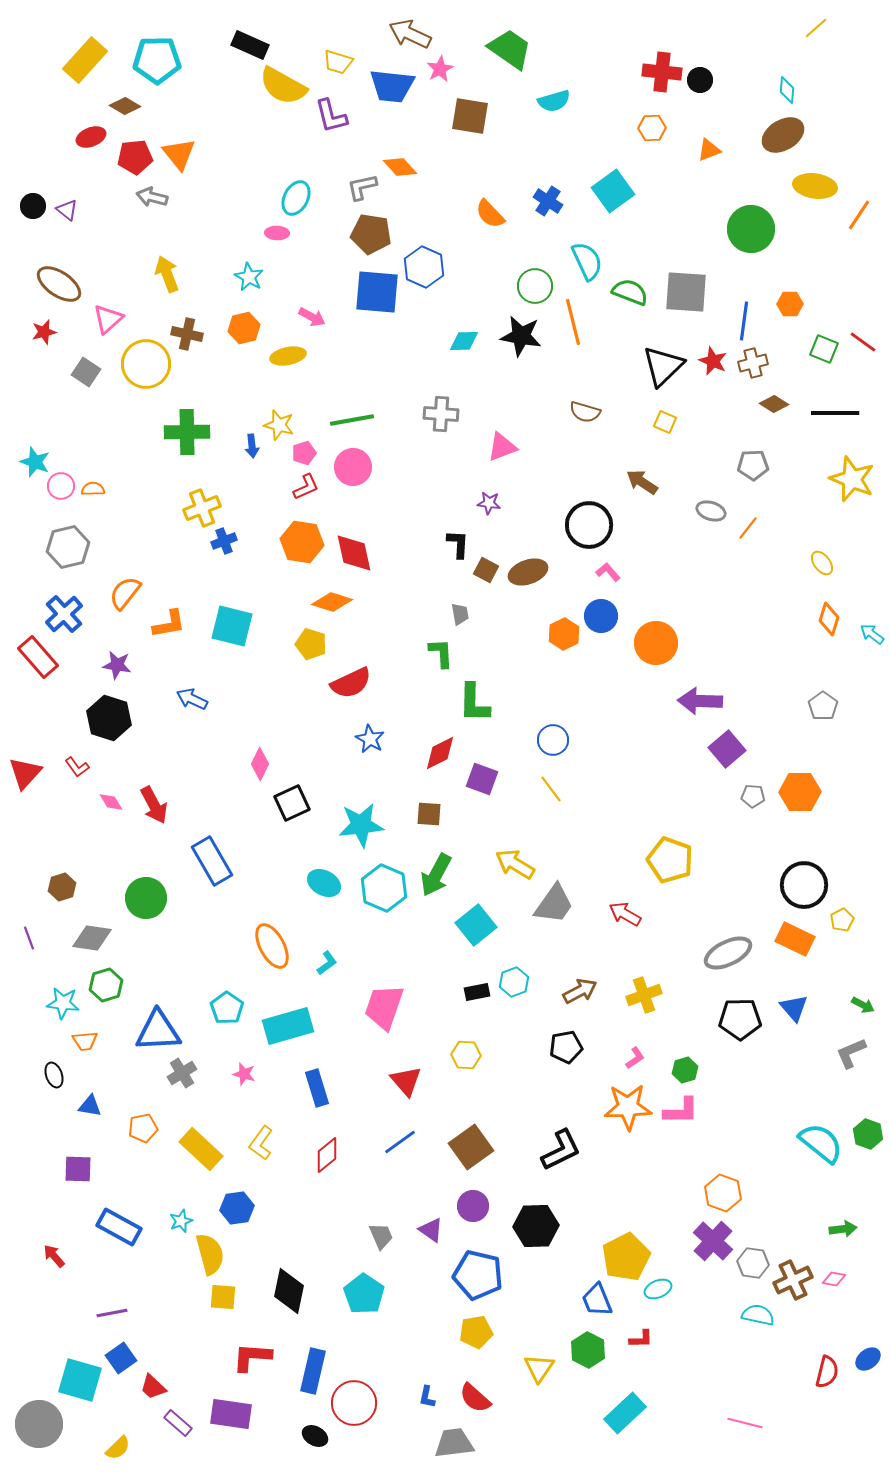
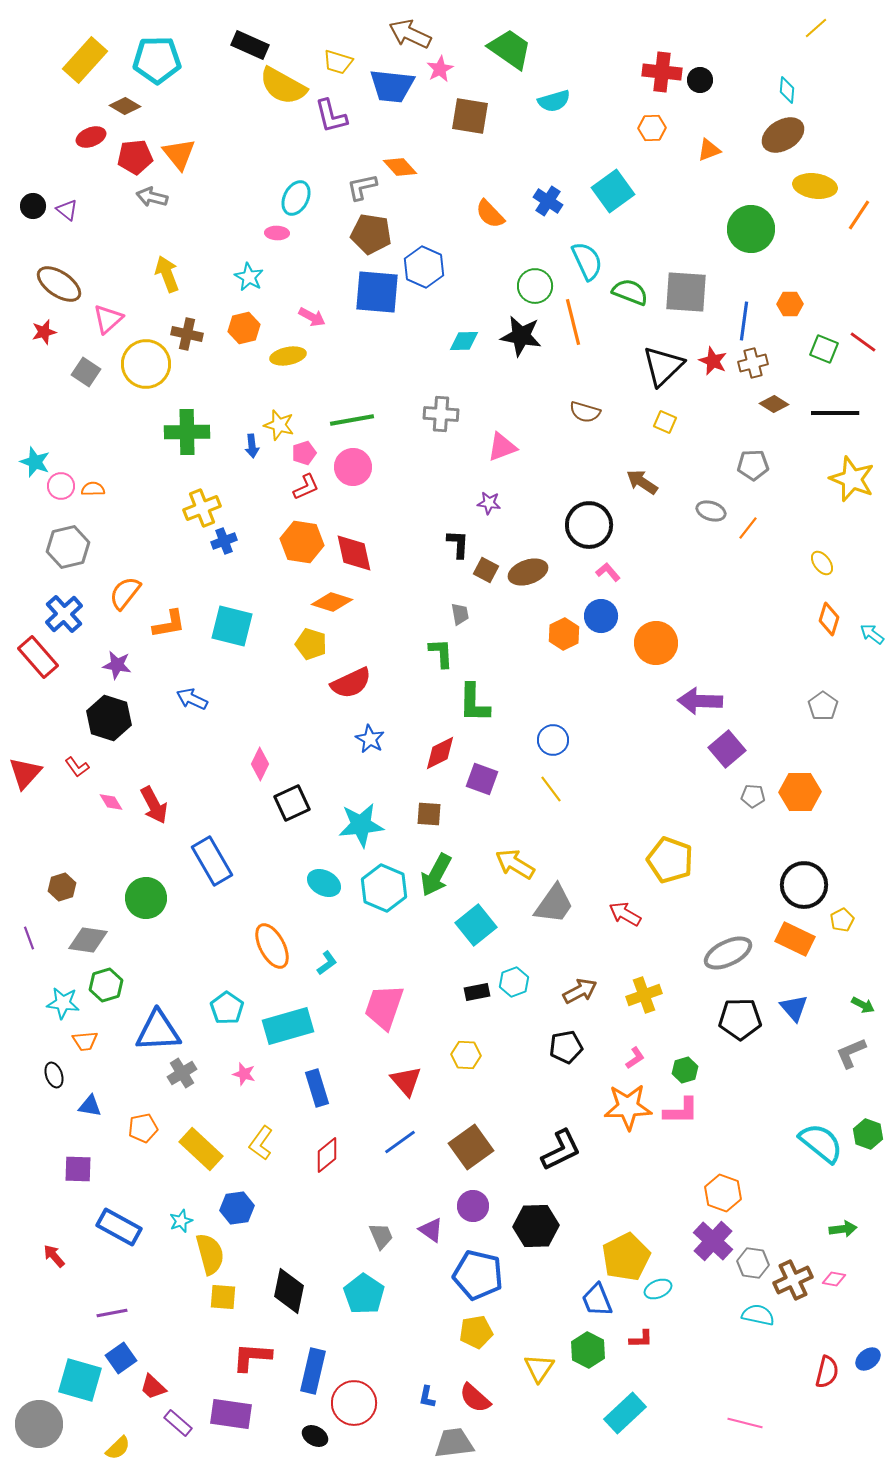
gray diamond at (92, 938): moved 4 px left, 2 px down
